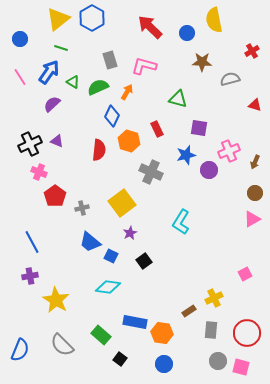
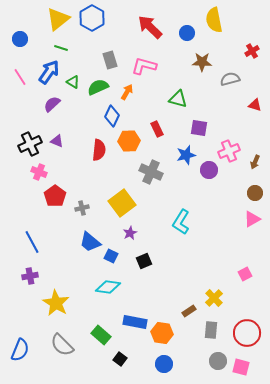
orange hexagon at (129, 141): rotated 20 degrees counterclockwise
black square at (144, 261): rotated 14 degrees clockwise
yellow cross at (214, 298): rotated 18 degrees counterclockwise
yellow star at (56, 300): moved 3 px down
